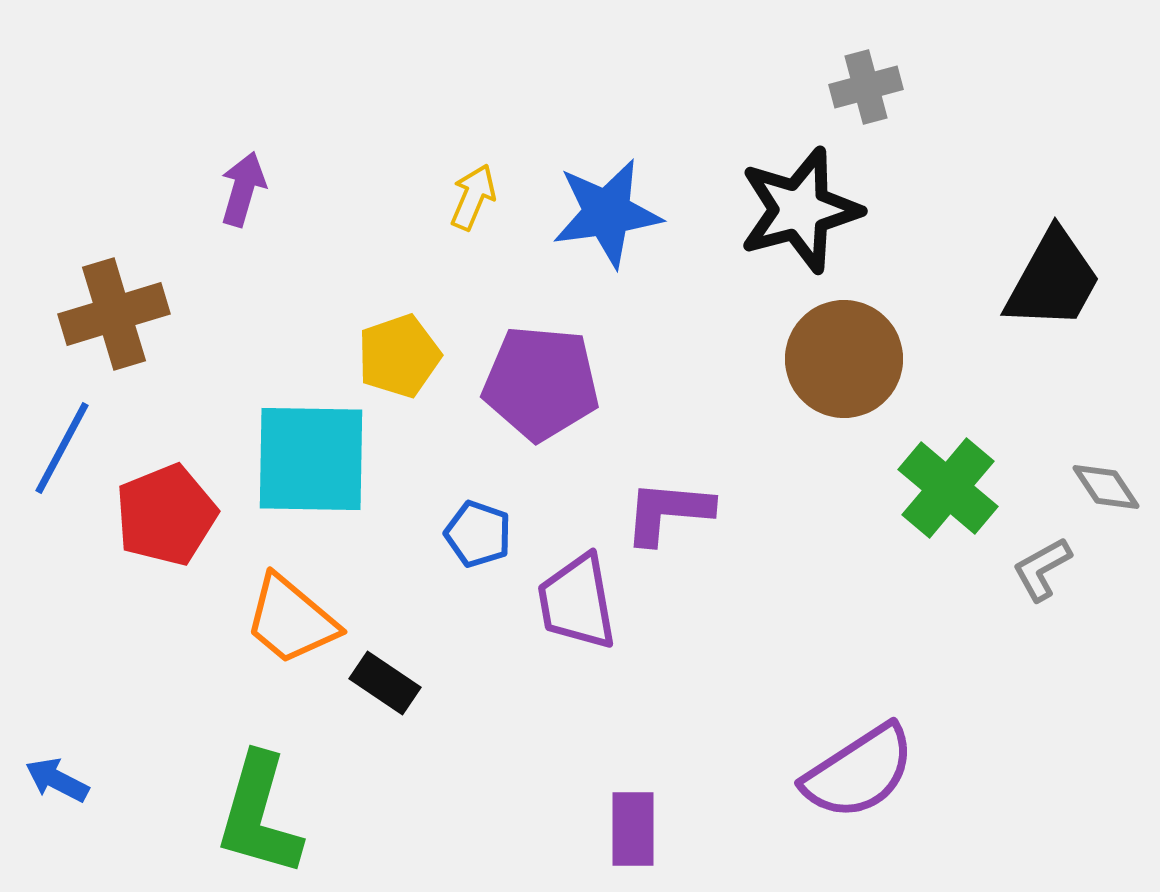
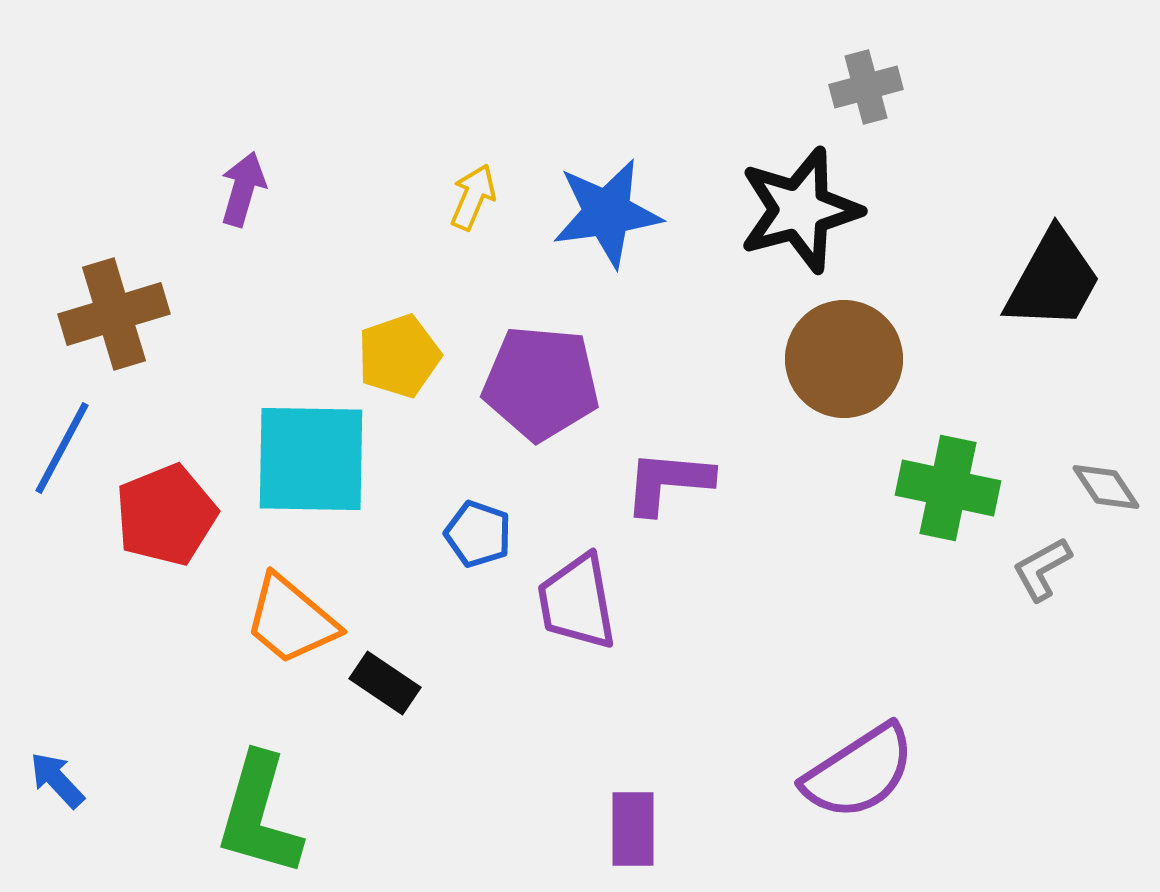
green cross: rotated 28 degrees counterclockwise
purple L-shape: moved 30 px up
blue arrow: rotated 20 degrees clockwise
